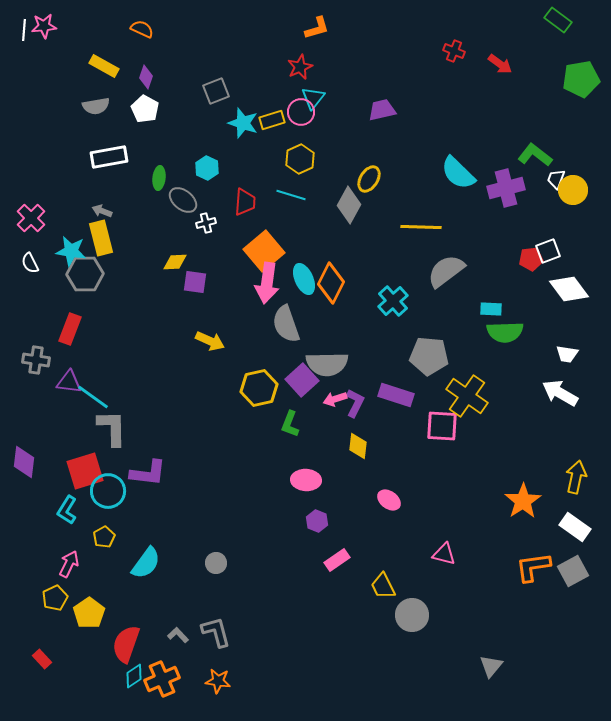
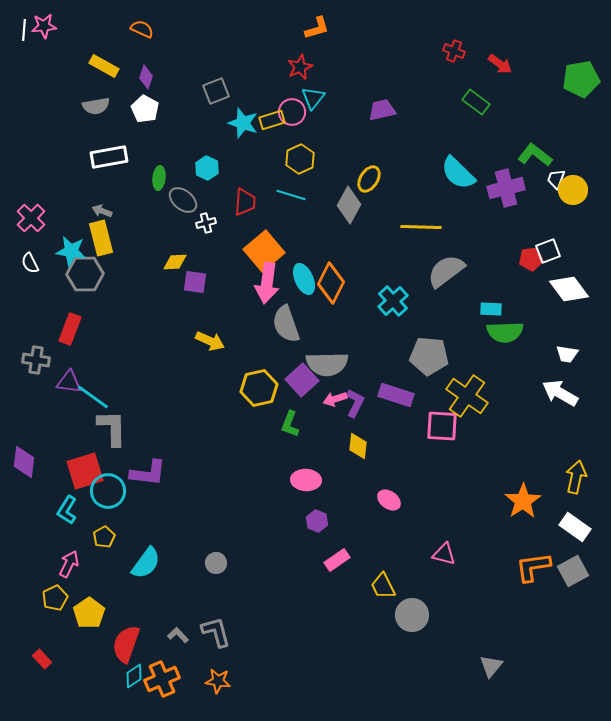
green rectangle at (558, 20): moved 82 px left, 82 px down
pink circle at (301, 112): moved 9 px left
